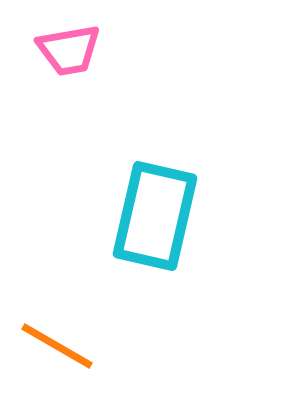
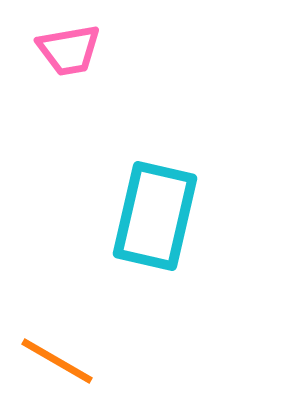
orange line: moved 15 px down
